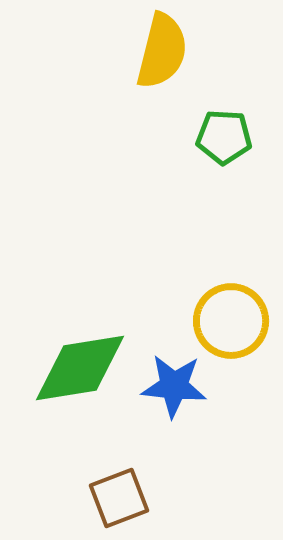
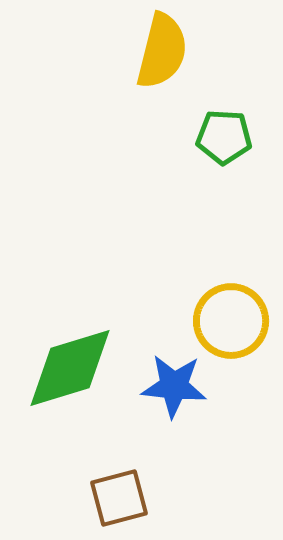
green diamond: moved 10 px left; rotated 8 degrees counterclockwise
brown square: rotated 6 degrees clockwise
